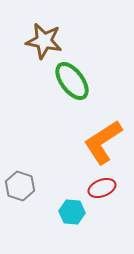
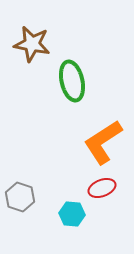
brown star: moved 12 px left, 3 px down
green ellipse: rotated 24 degrees clockwise
gray hexagon: moved 11 px down
cyan hexagon: moved 2 px down
